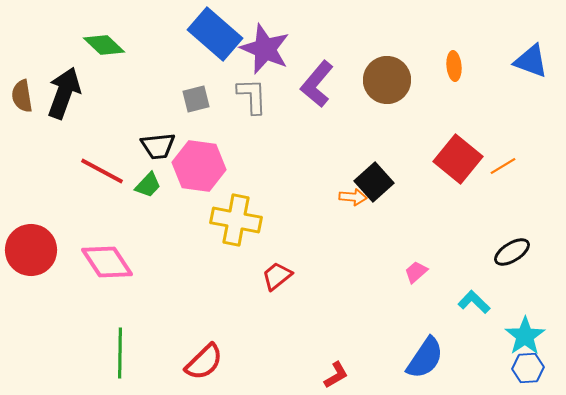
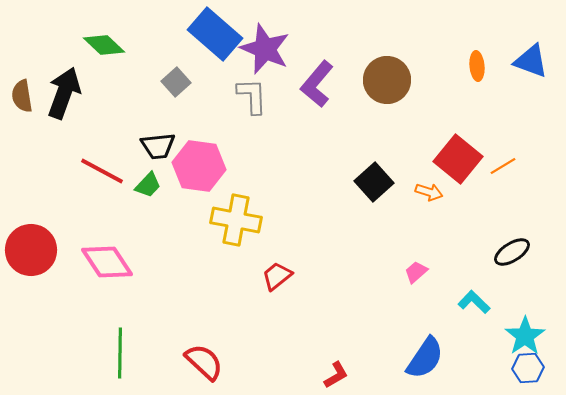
orange ellipse: moved 23 px right
gray square: moved 20 px left, 17 px up; rotated 28 degrees counterclockwise
orange arrow: moved 76 px right, 5 px up; rotated 12 degrees clockwise
red semicircle: rotated 93 degrees counterclockwise
